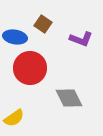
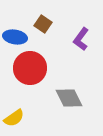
purple L-shape: rotated 105 degrees clockwise
